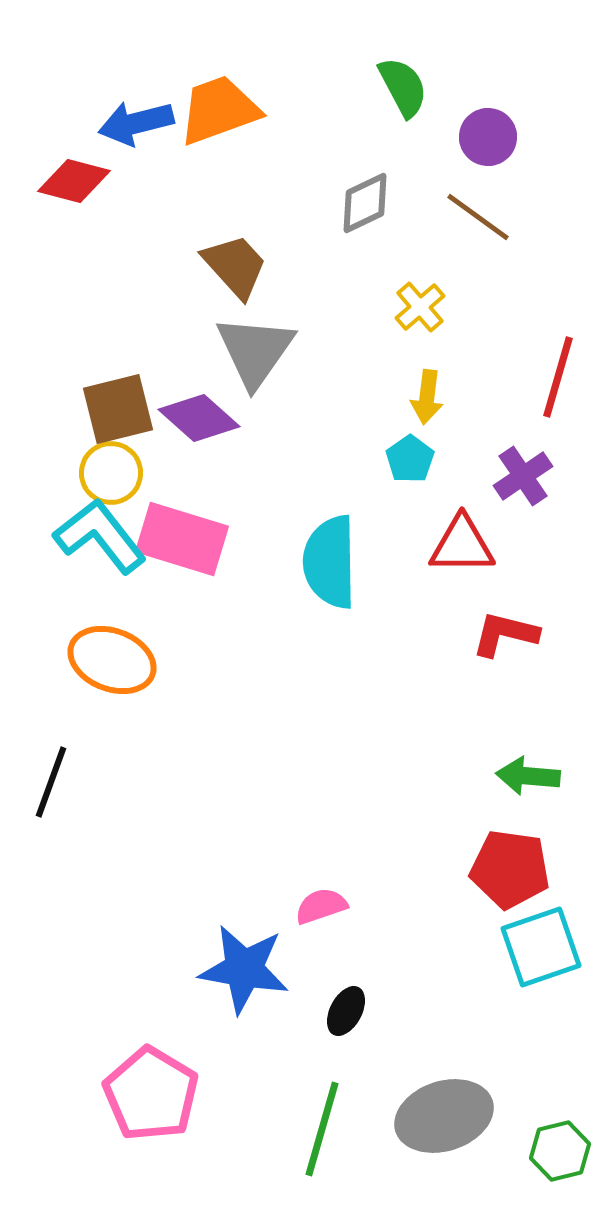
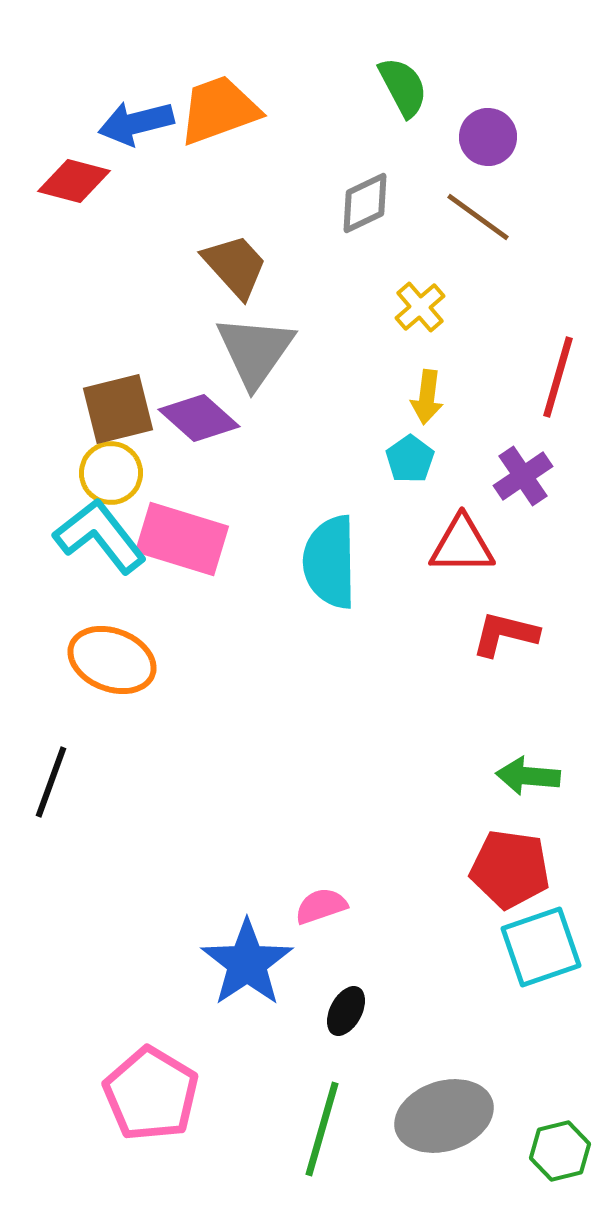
blue star: moved 3 px right, 6 px up; rotated 28 degrees clockwise
